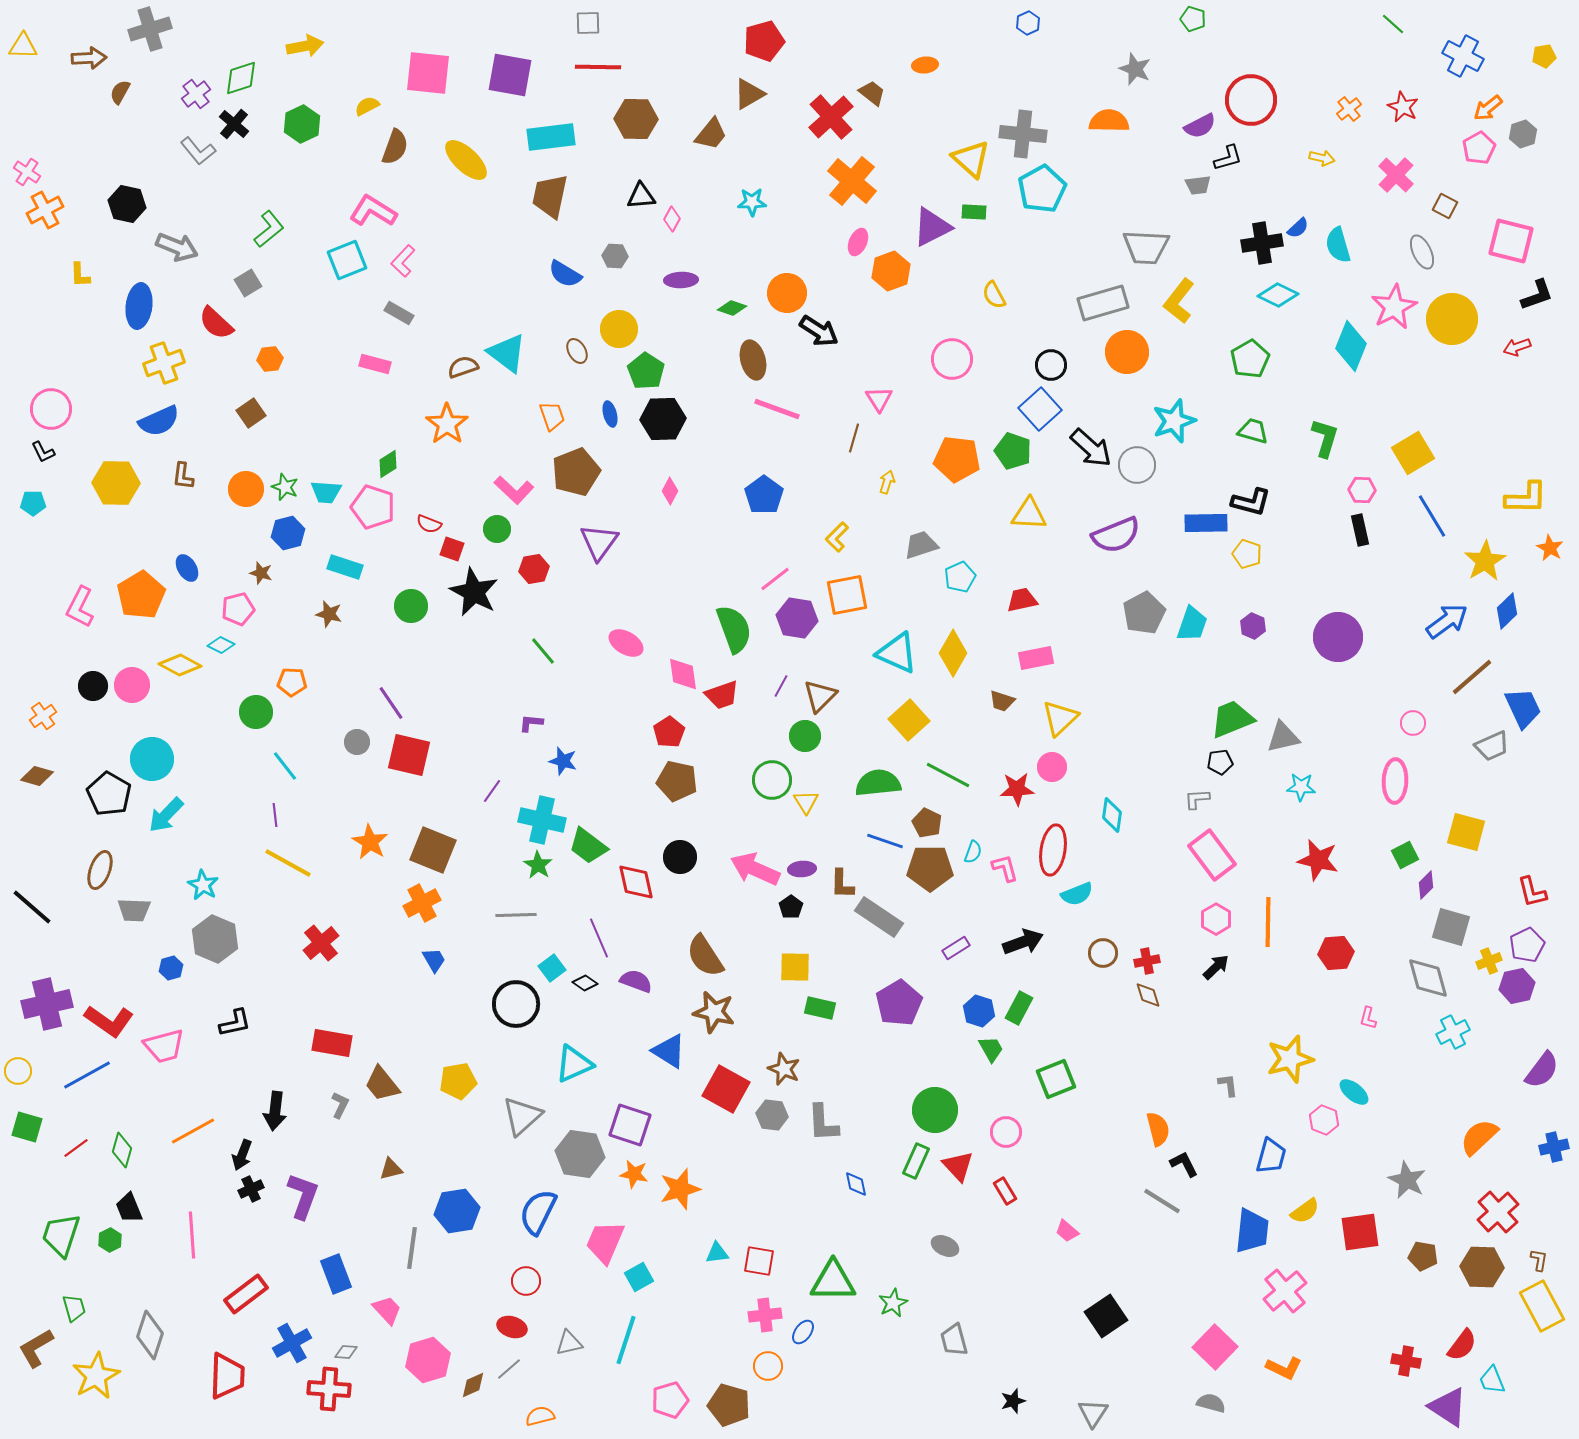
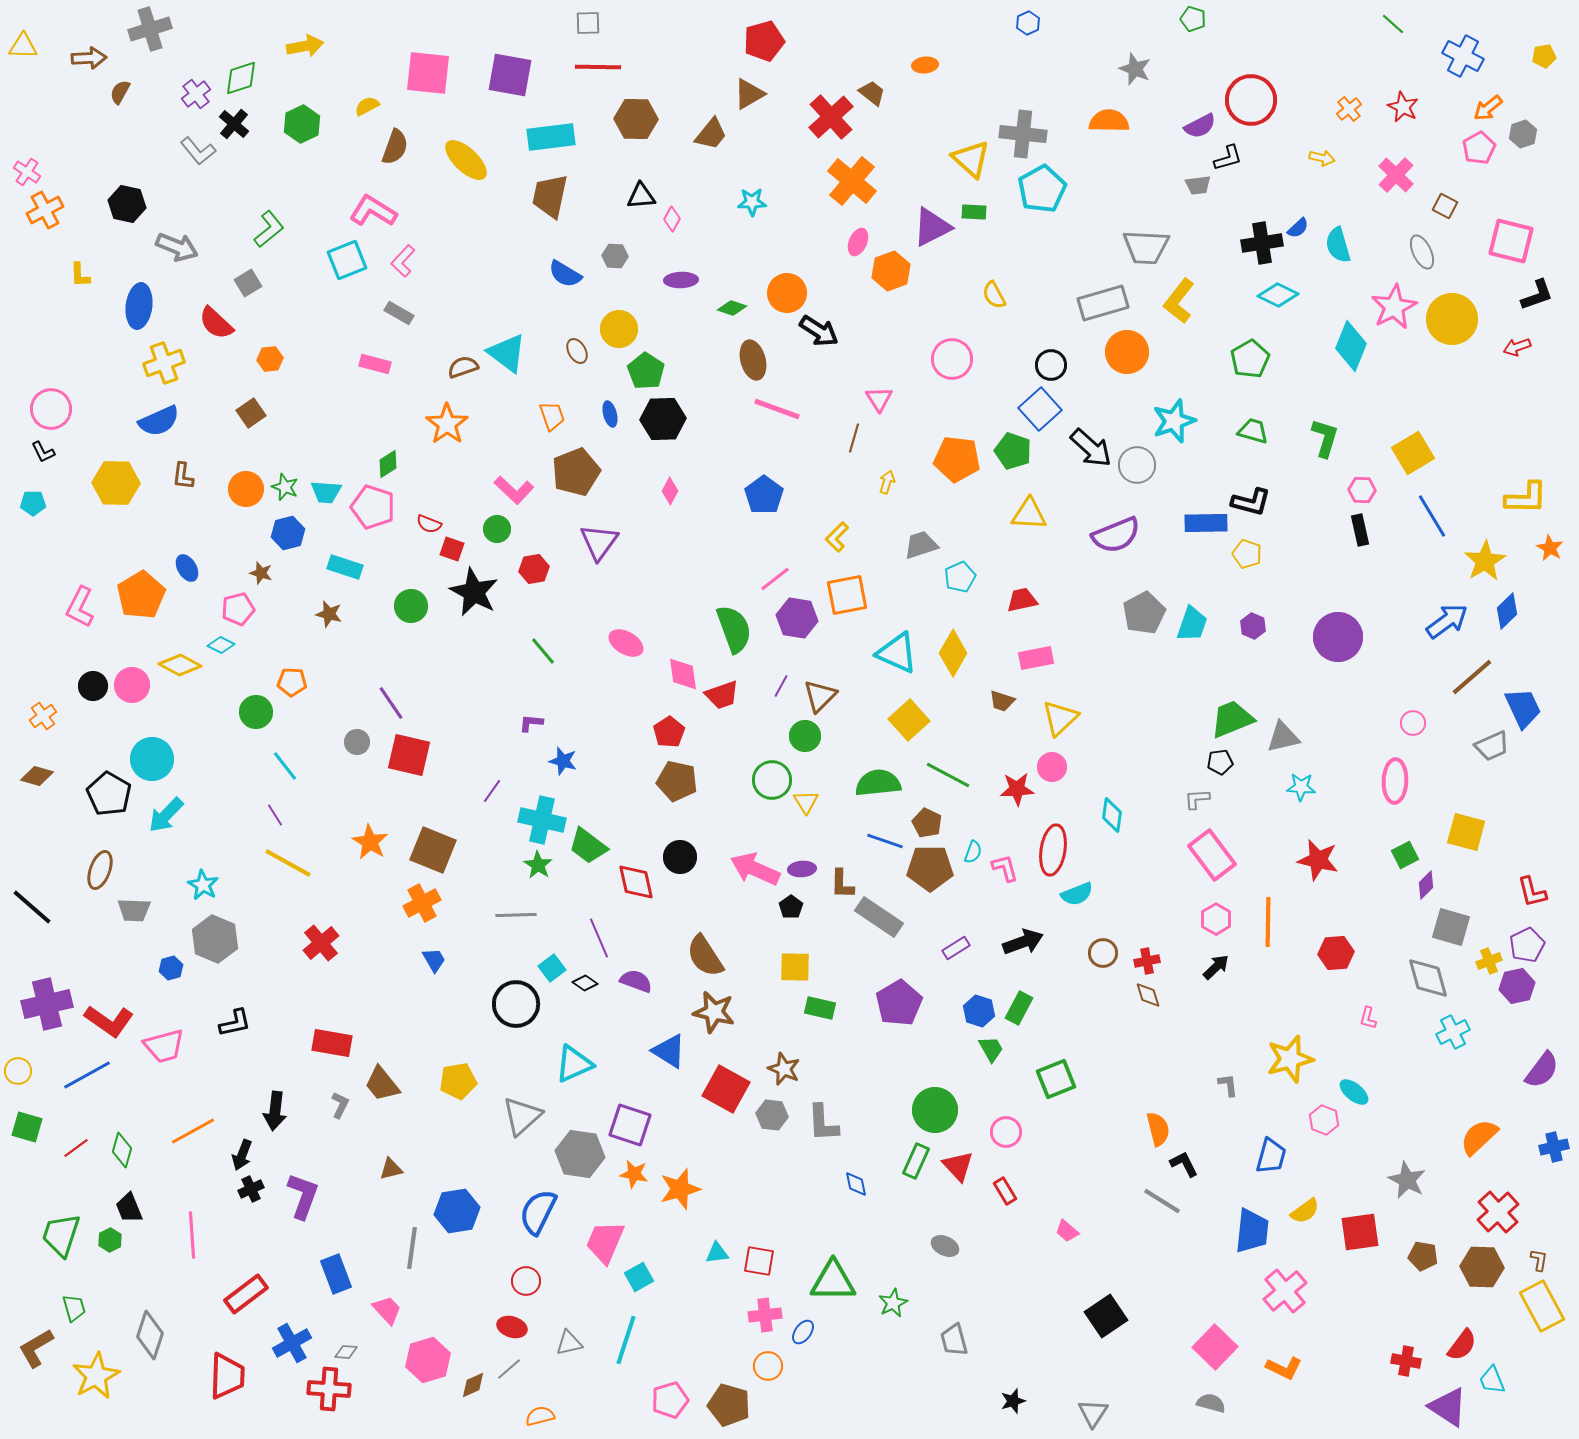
purple line at (275, 815): rotated 25 degrees counterclockwise
